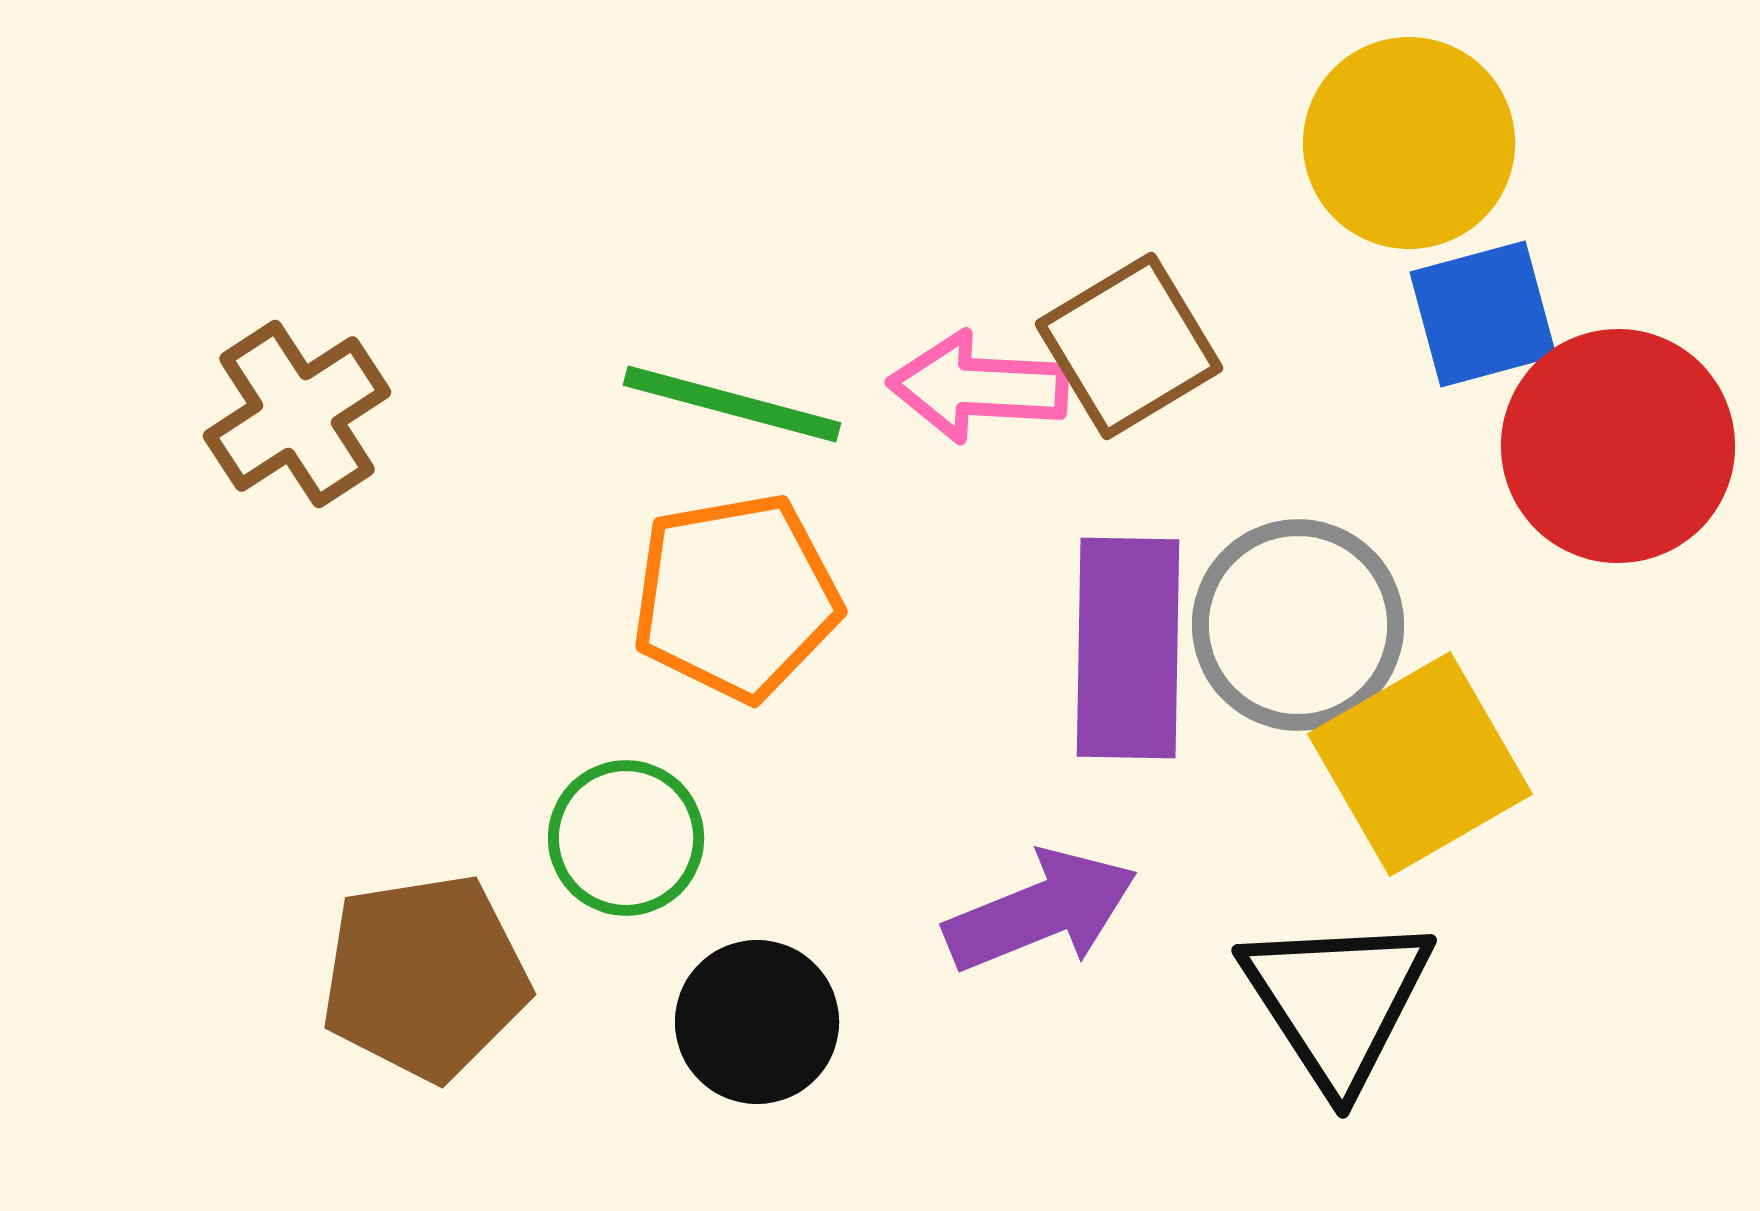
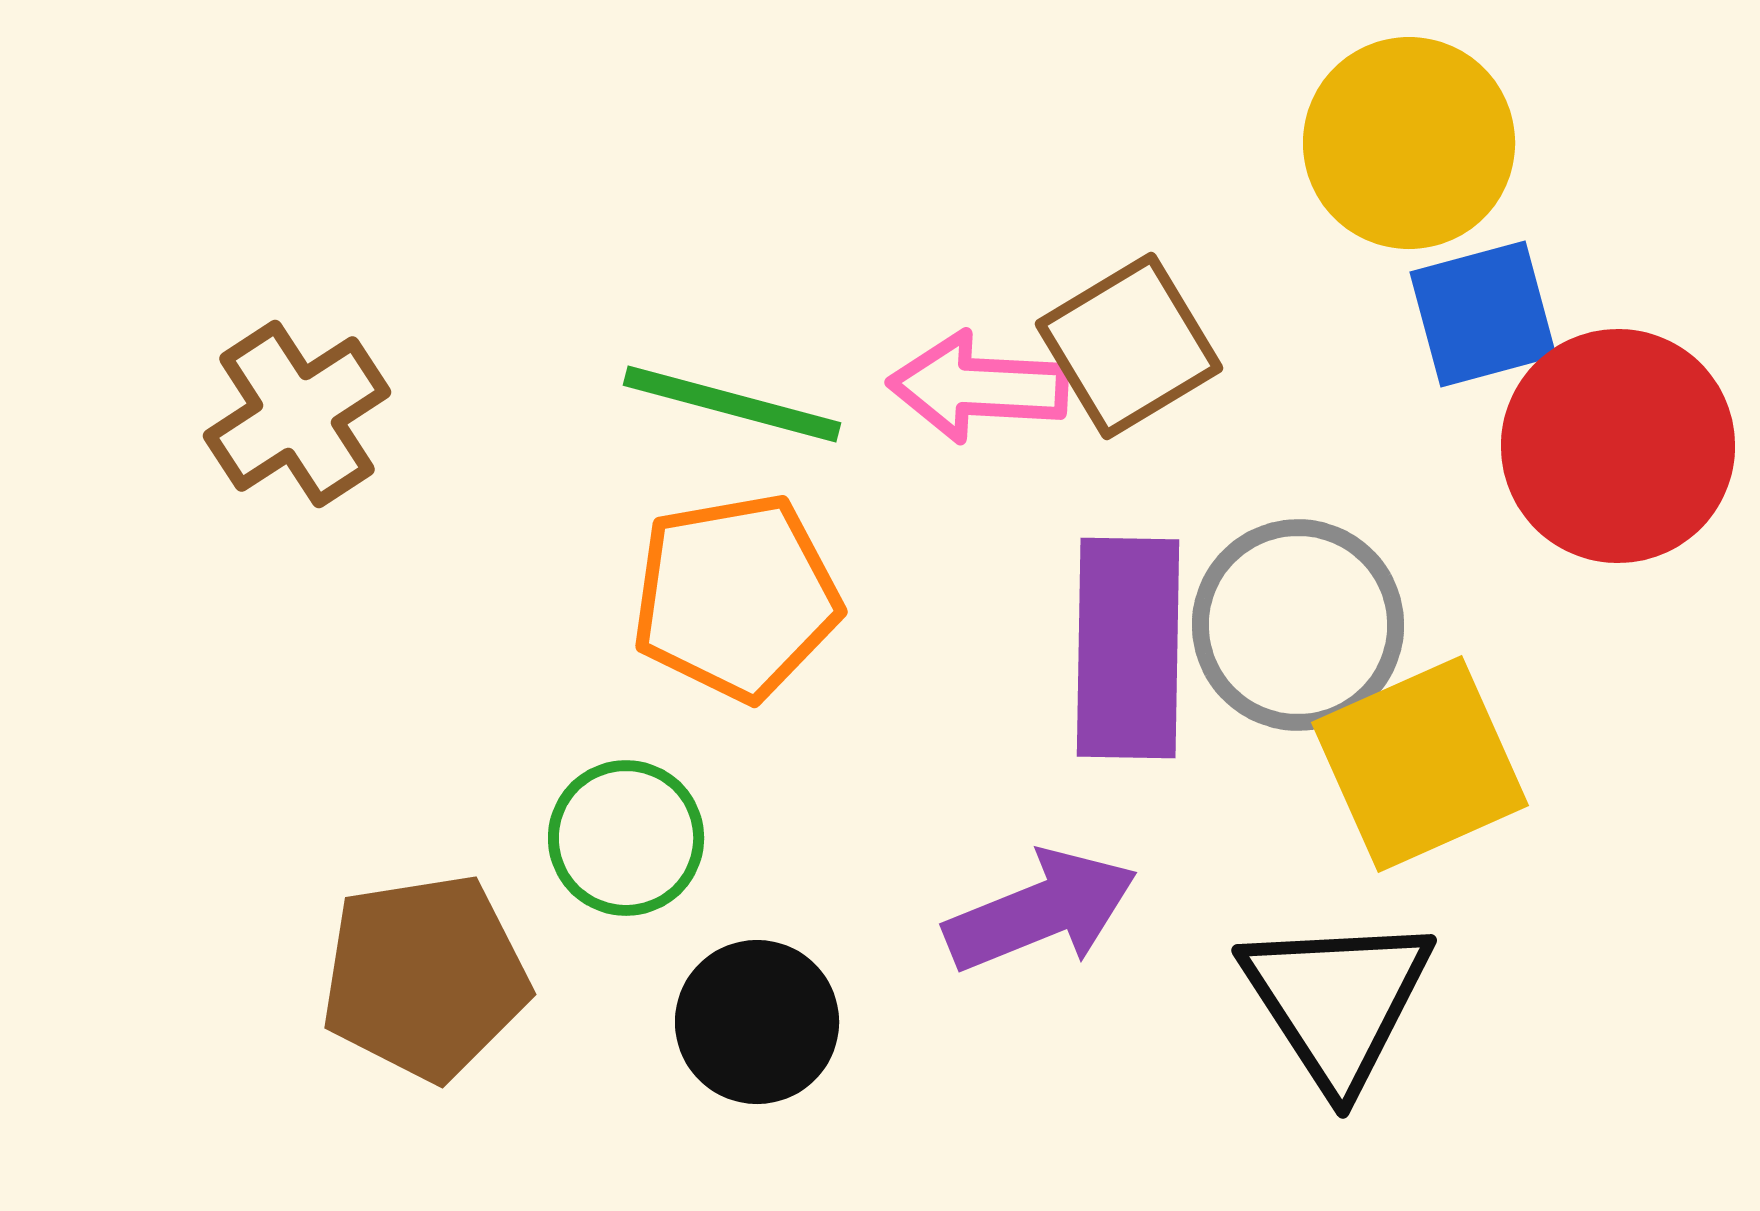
yellow square: rotated 6 degrees clockwise
